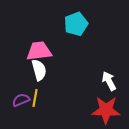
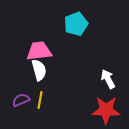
white arrow: moved 1 px left, 2 px up
yellow line: moved 5 px right, 2 px down
